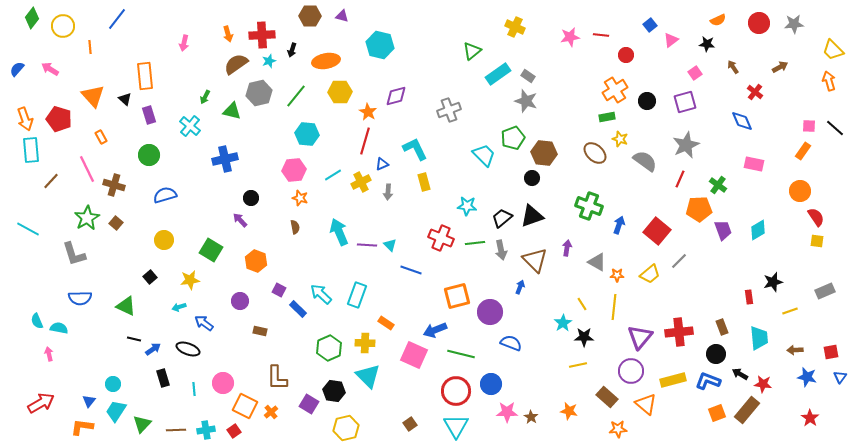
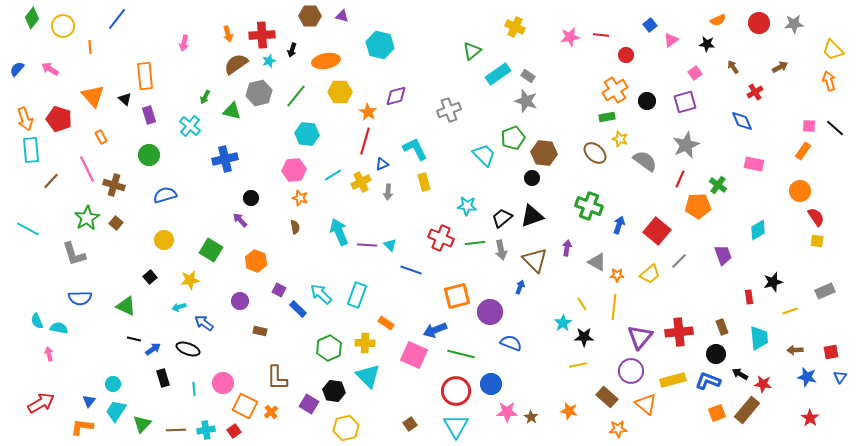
red cross at (755, 92): rotated 21 degrees clockwise
orange pentagon at (699, 209): moved 1 px left, 3 px up
purple trapezoid at (723, 230): moved 25 px down
